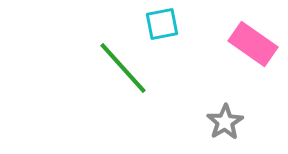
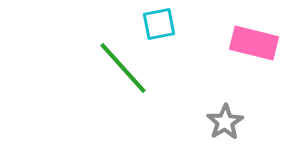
cyan square: moved 3 px left
pink rectangle: moved 1 px right, 1 px up; rotated 21 degrees counterclockwise
